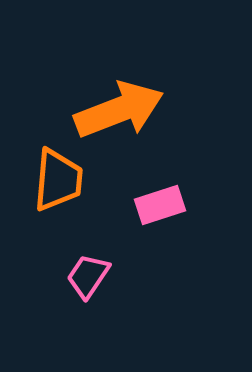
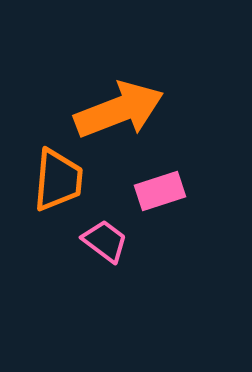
pink rectangle: moved 14 px up
pink trapezoid: moved 17 px right, 35 px up; rotated 93 degrees clockwise
